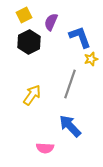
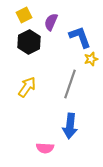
yellow arrow: moved 5 px left, 8 px up
blue arrow: rotated 130 degrees counterclockwise
